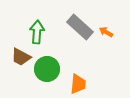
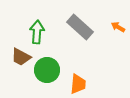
orange arrow: moved 12 px right, 5 px up
green circle: moved 1 px down
